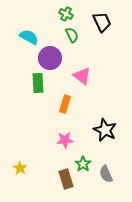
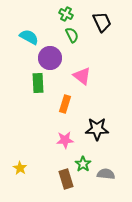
black star: moved 8 px left, 1 px up; rotated 25 degrees counterclockwise
gray semicircle: rotated 120 degrees clockwise
